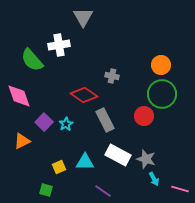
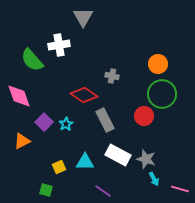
orange circle: moved 3 px left, 1 px up
